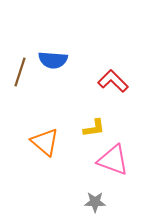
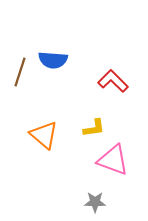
orange triangle: moved 1 px left, 7 px up
